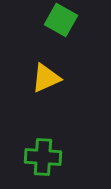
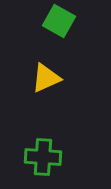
green square: moved 2 px left, 1 px down
